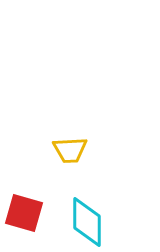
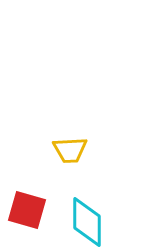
red square: moved 3 px right, 3 px up
